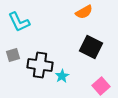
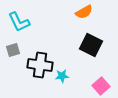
black square: moved 2 px up
gray square: moved 5 px up
cyan star: rotated 24 degrees clockwise
